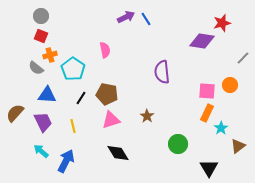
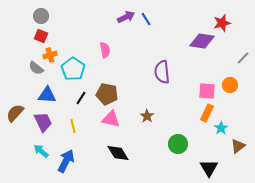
pink triangle: moved 1 px up; rotated 30 degrees clockwise
